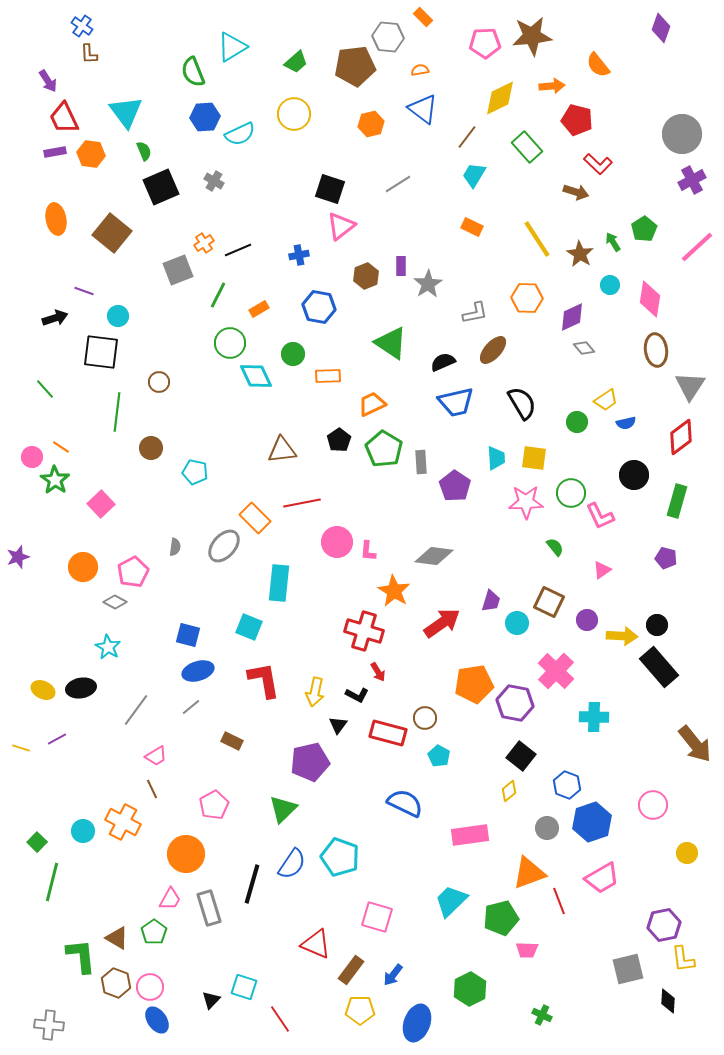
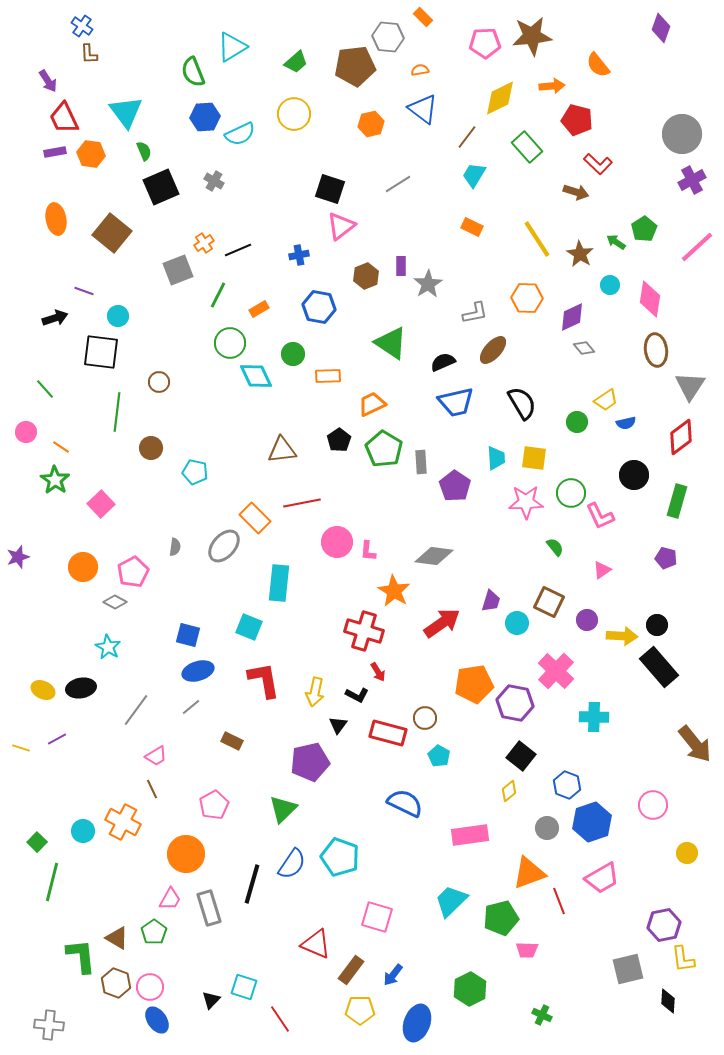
green arrow at (613, 242): moved 3 px right; rotated 24 degrees counterclockwise
pink circle at (32, 457): moved 6 px left, 25 px up
